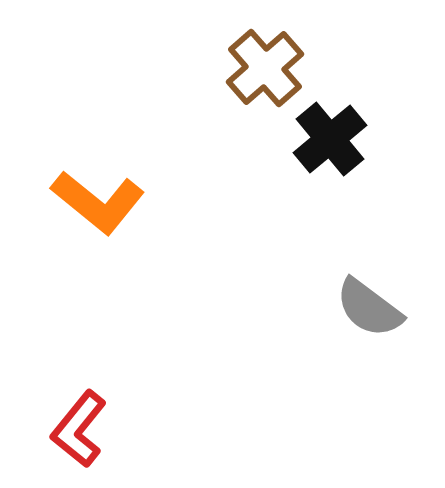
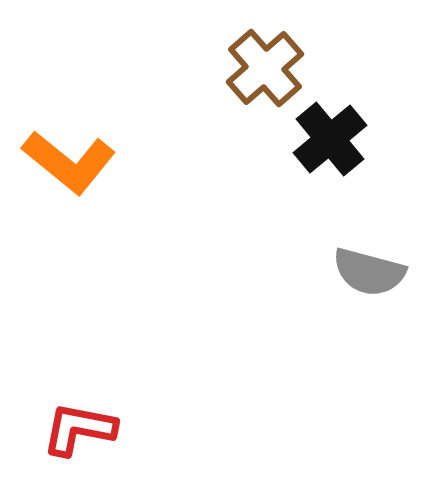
orange L-shape: moved 29 px left, 40 px up
gray semicircle: moved 36 px up; rotated 22 degrees counterclockwise
red L-shape: rotated 62 degrees clockwise
